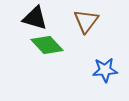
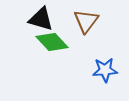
black triangle: moved 6 px right, 1 px down
green diamond: moved 5 px right, 3 px up
